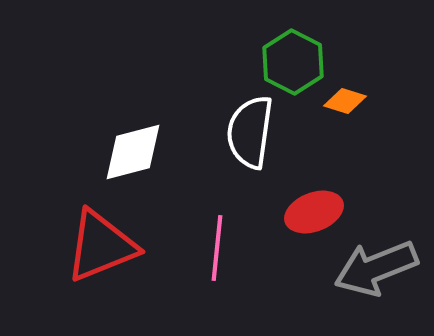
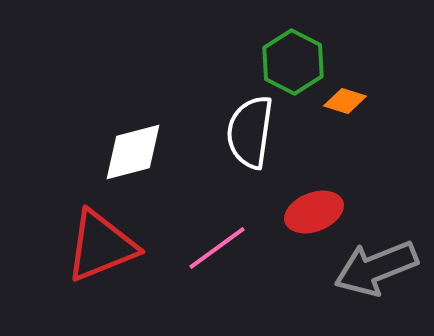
pink line: rotated 48 degrees clockwise
